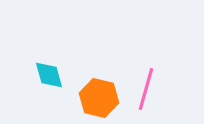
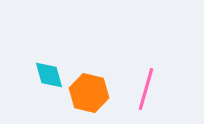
orange hexagon: moved 10 px left, 5 px up
